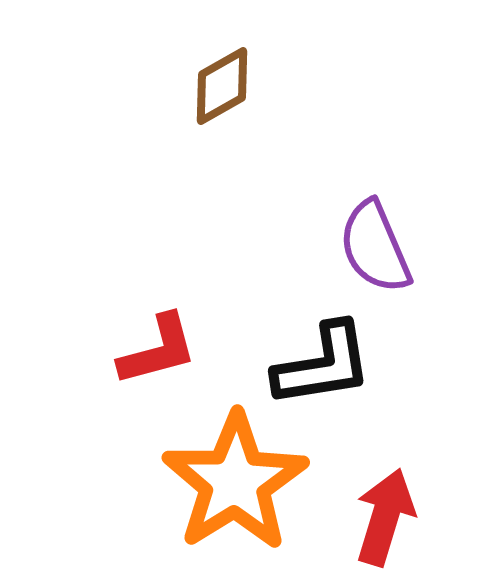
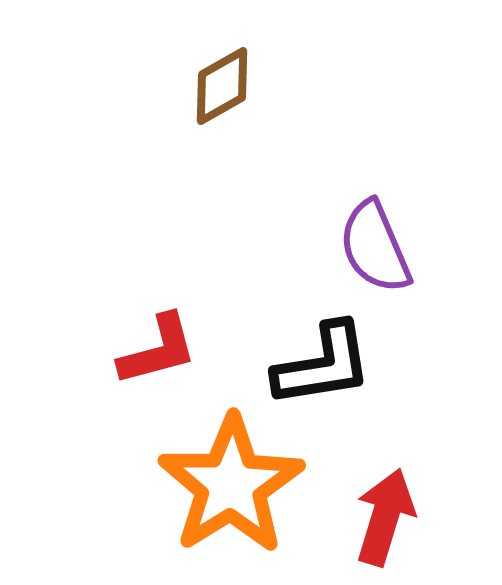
orange star: moved 4 px left, 3 px down
